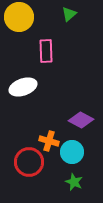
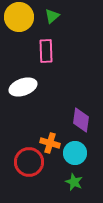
green triangle: moved 17 px left, 2 px down
purple diamond: rotated 70 degrees clockwise
orange cross: moved 1 px right, 2 px down
cyan circle: moved 3 px right, 1 px down
